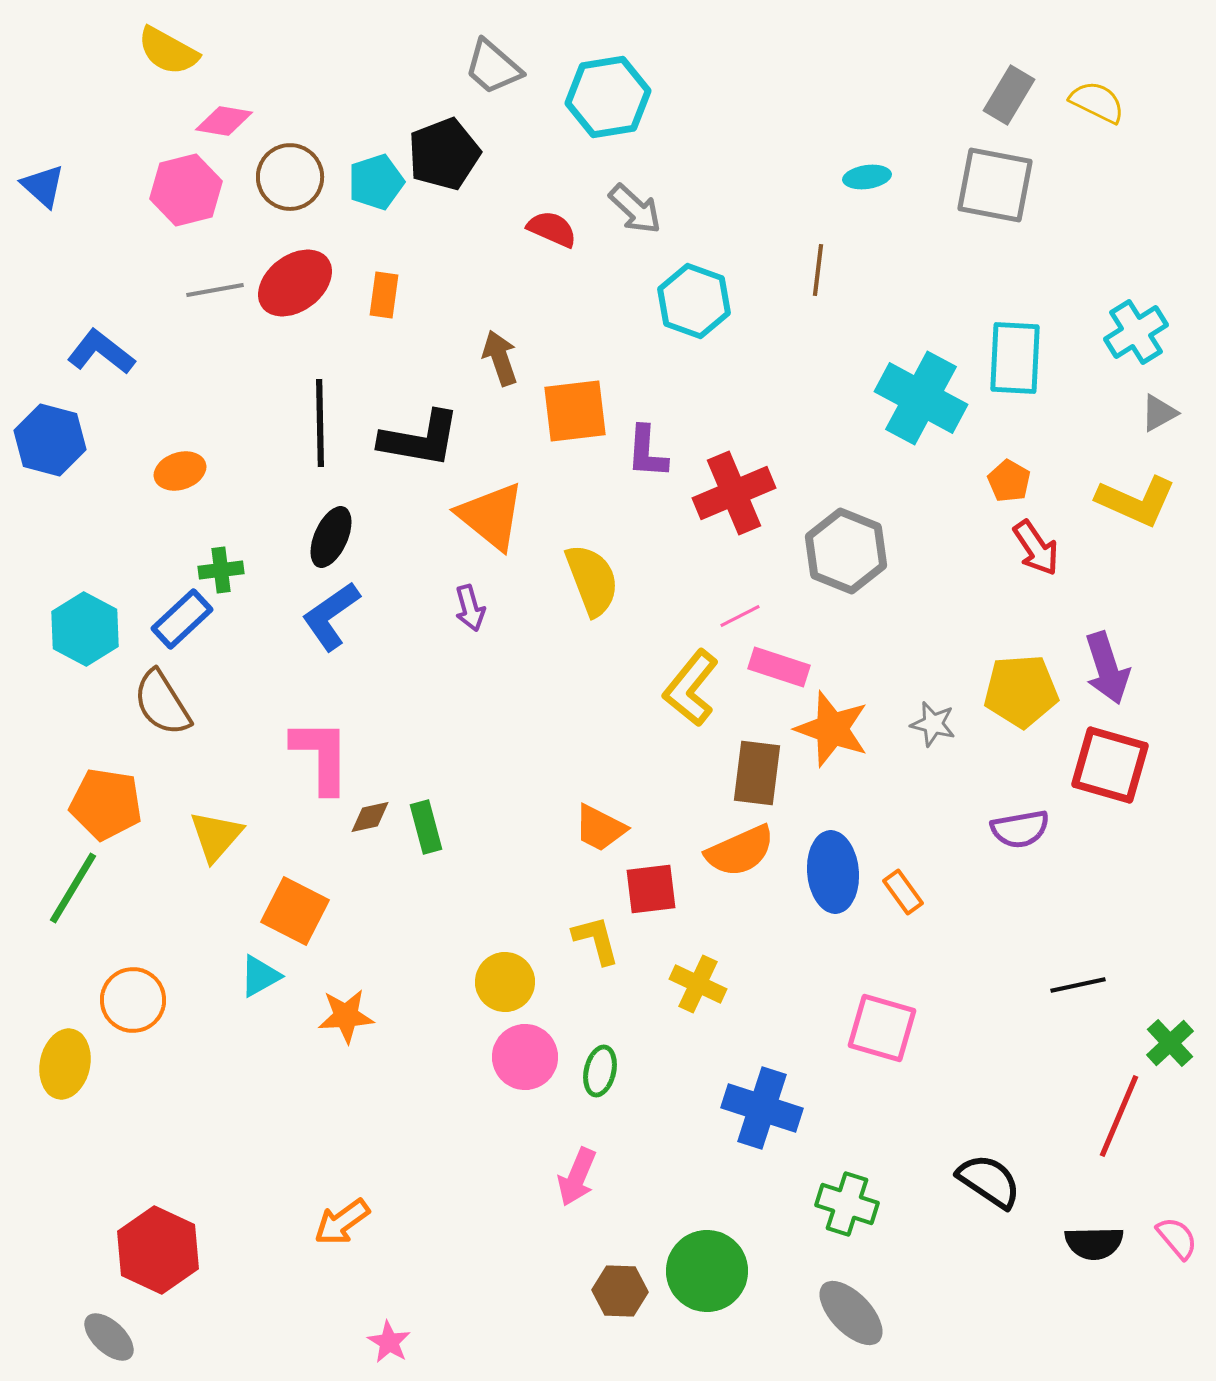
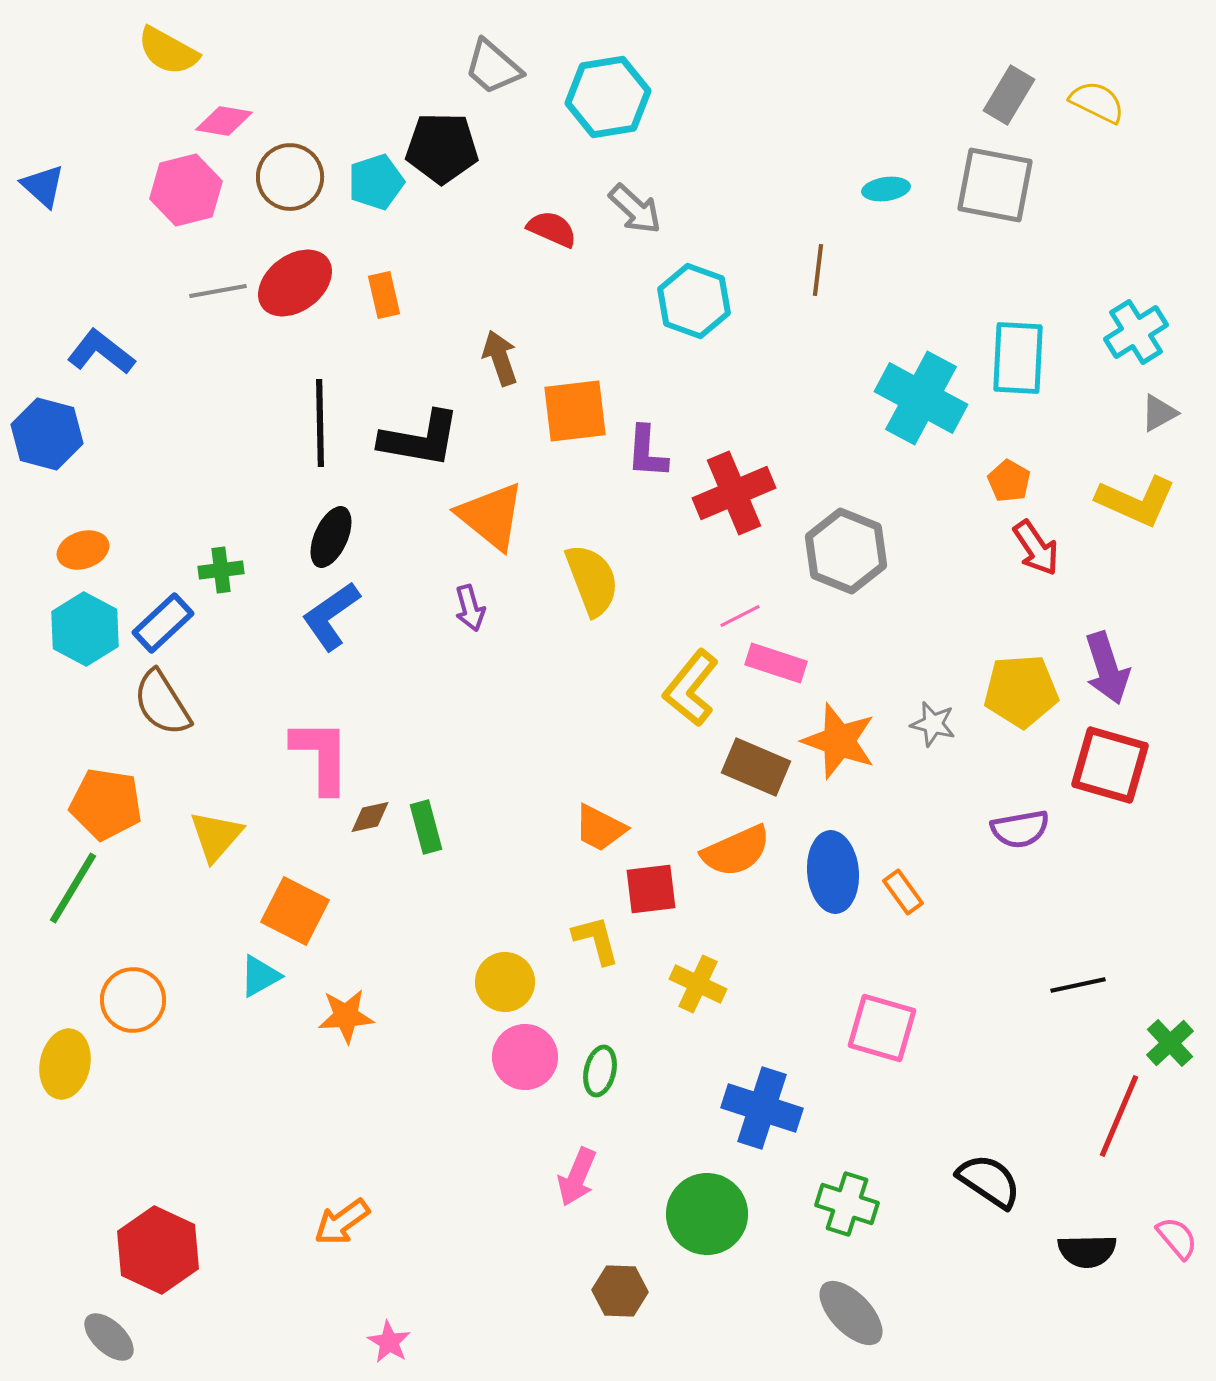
black pentagon at (444, 154): moved 2 px left, 6 px up; rotated 22 degrees clockwise
cyan ellipse at (867, 177): moved 19 px right, 12 px down
gray line at (215, 290): moved 3 px right, 1 px down
orange rectangle at (384, 295): rotated 21 degrees counterclockwise
cyan rectangle at (1015, 358): moved 3 px right
blue hexagon at (50, 440): moved 3 px left, 6 px up
orange ellipse at (180, 471): moved 97 px left, 79 px down
blue rectangle at (182, 619): moved 19 px left, 4 px down
pink rectangle at (779, 667): moved 3 px left, 4 px up
orange star at (832, 729): moved 7 px right, 12 px down
brown rectangle at (757, 773): moved 1 px left, 6 px up; rotated 74 degrees counterclockwise
orange semicircle at (740, 851): moved 4 px left
black semicircle at (1094, 1243): moved 7 px left, 8 px down
green circle at (707, 1271): moved 57 px up
